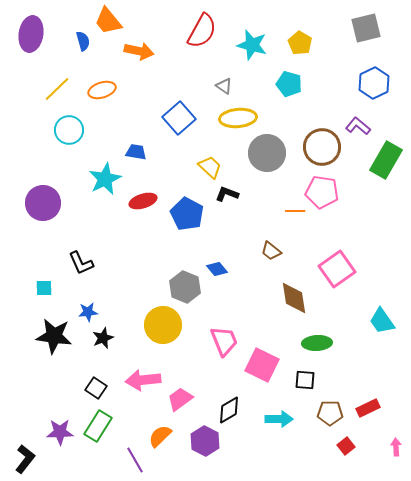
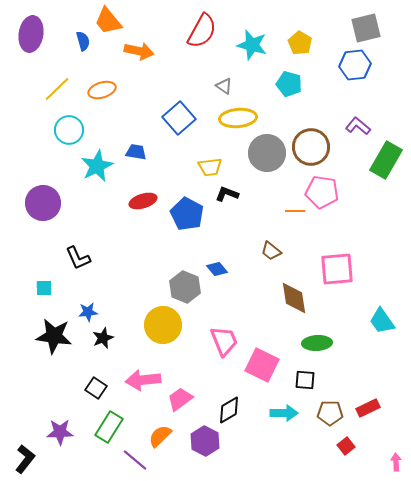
blue hexagon at (374, 83): moved 19 px left, 18 px up; rotated 20 degrees clockwise
brown circle at (322, 147): moved 11 px left
yellow trapezoid at (210, 167): rotated 130 degrees clockwise
cyan star at (105, 179): moved 8 px left, 13 px up
black L-shape at (81, 263): moved 3 px left, 5 px up
pink square at (337, 269): rotated 30 degrees clockwise
cyan arrow at (279, 419): moved 5 px right, 6 px up
green rectangle at (98, 426): moved 11 px right, 1 px down
pink arrow at (396, 447): moved 15 px down
purple line at (135, 460): rotated 20 degrees counterclockwise
